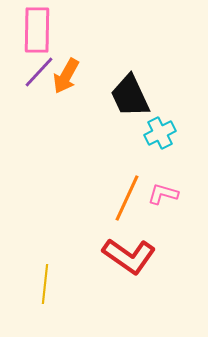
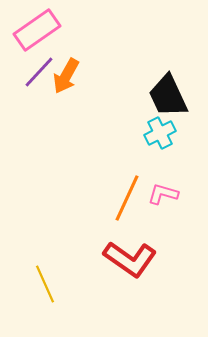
pink rectangle: rotated 54 degrees clockwise
black trapezoid: moved 38 px right
red L-shape: moved 1 px right, 3 px down
yellow line: rotated 30 degrees counterclockwise
